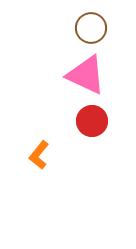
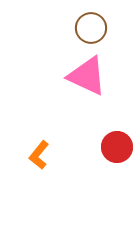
pink triangle: moved 1 px right, 1 px down
red circle: moved 25 px right, 26 px down
